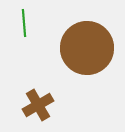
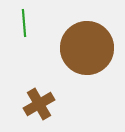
brown cross: moved 1 px right, 1 px up
